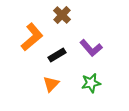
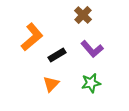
brown cross: moved 21 px right
purple L-shape: moved 1 px right, 1 px down
